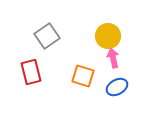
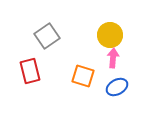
yellow circle: moved 2 px right, 1 px up
pink arrow: rotated 18 degrees clockwise
red rectangle: moved 1 px left, 1 px up
